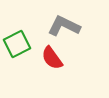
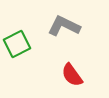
red semicircle: moved 20 px right, 17 px down
